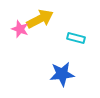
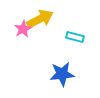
pink star: moved 3 px right; rotated 24 degrees clockwise
cyan rectangle: moved 1 px left, 1 px up
